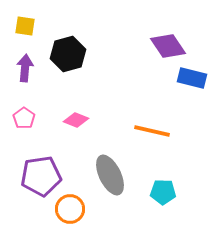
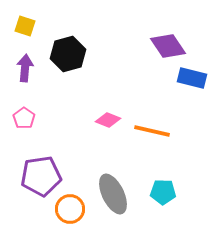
yellow square: rotated 10 degrees clockwise
pink diamond: moved 32 px right
gray ellipse: moved 3 px right, 19 px down
